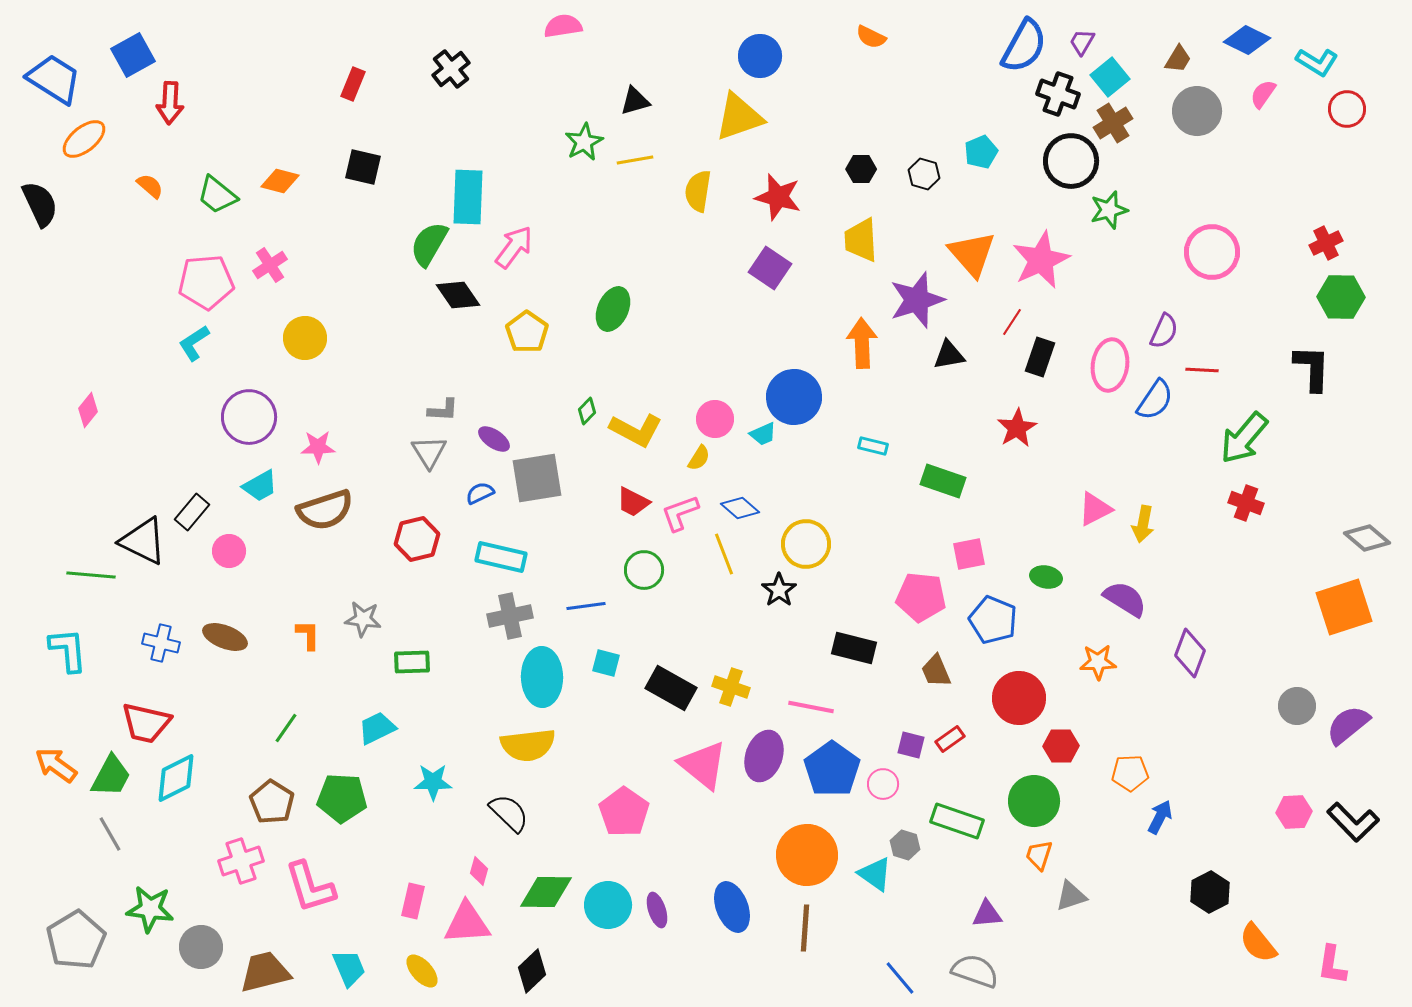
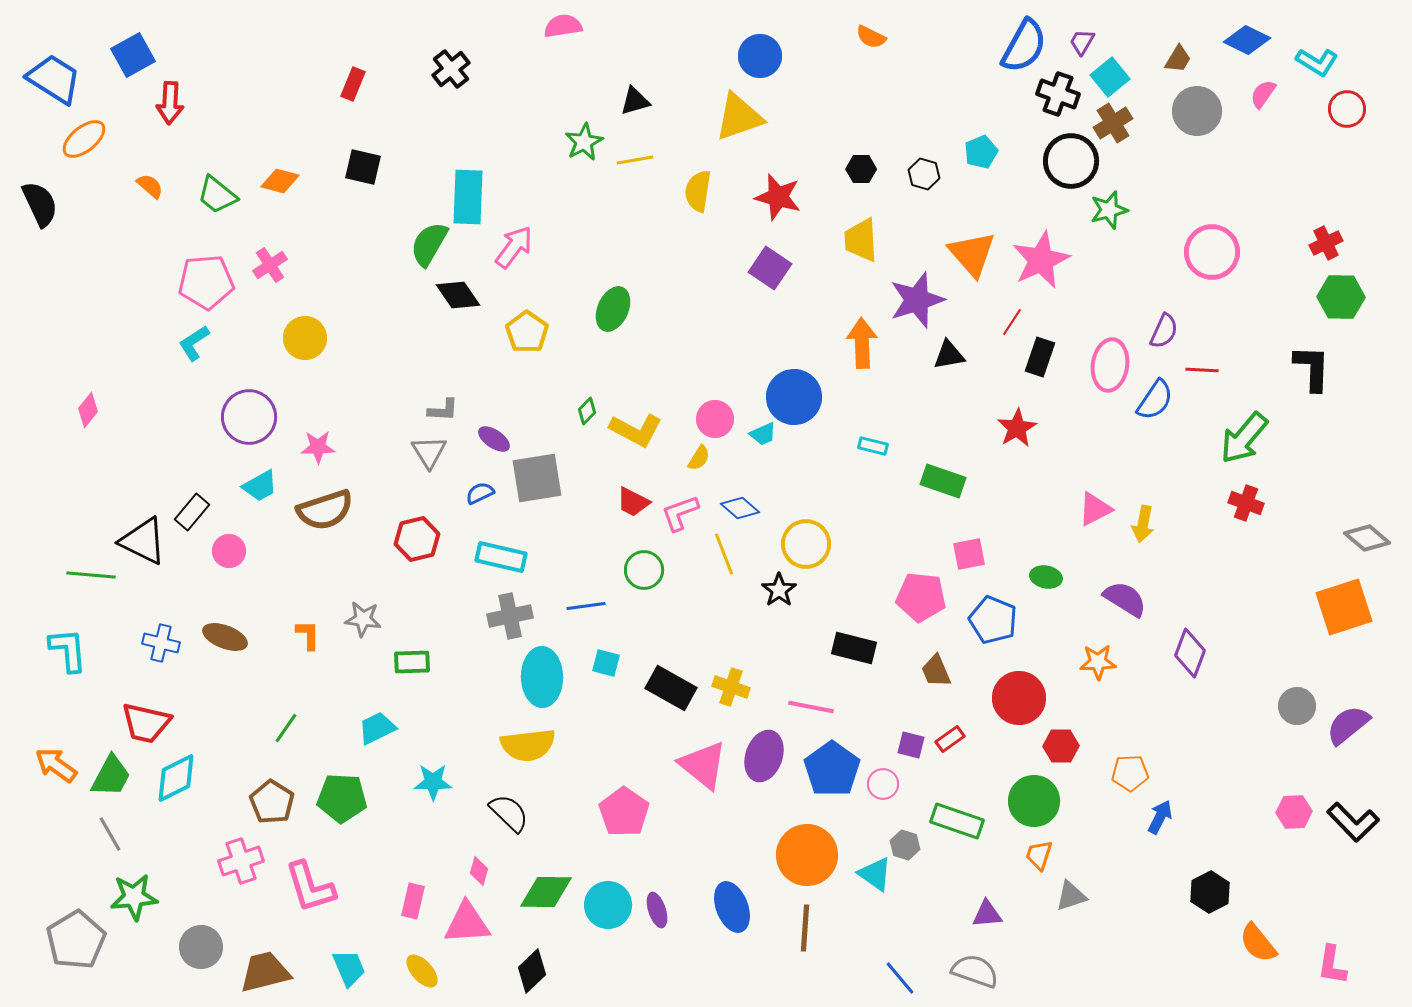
green star at (150, 909): moved 16 px left, 12 px up; rotated 12 degrees counterclockwise
